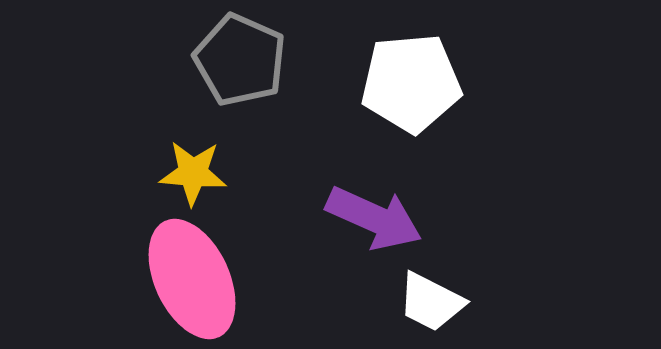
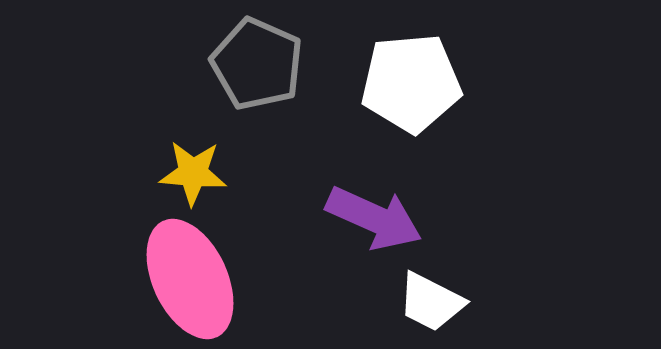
gray pentagon: moved 17 px right, 4 px down
pink ellipse: moved 2 px left
